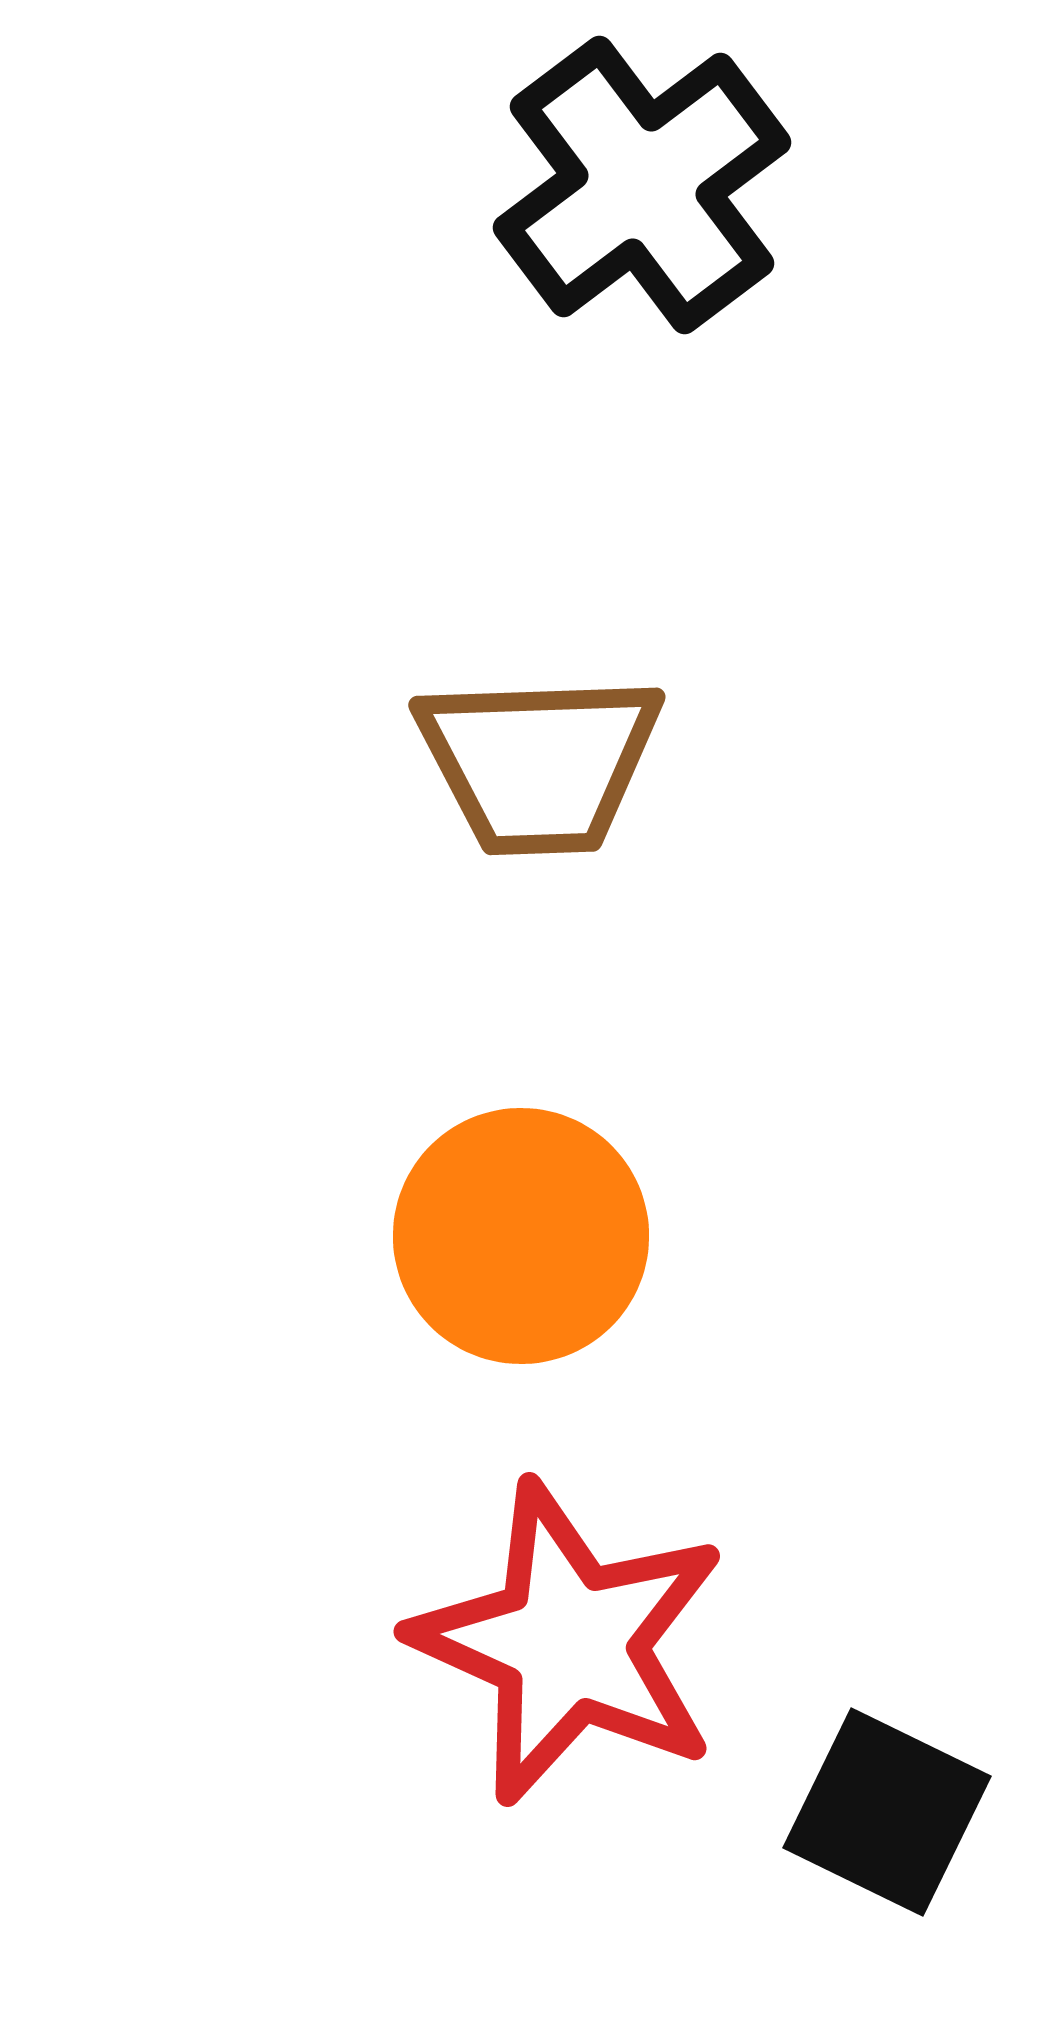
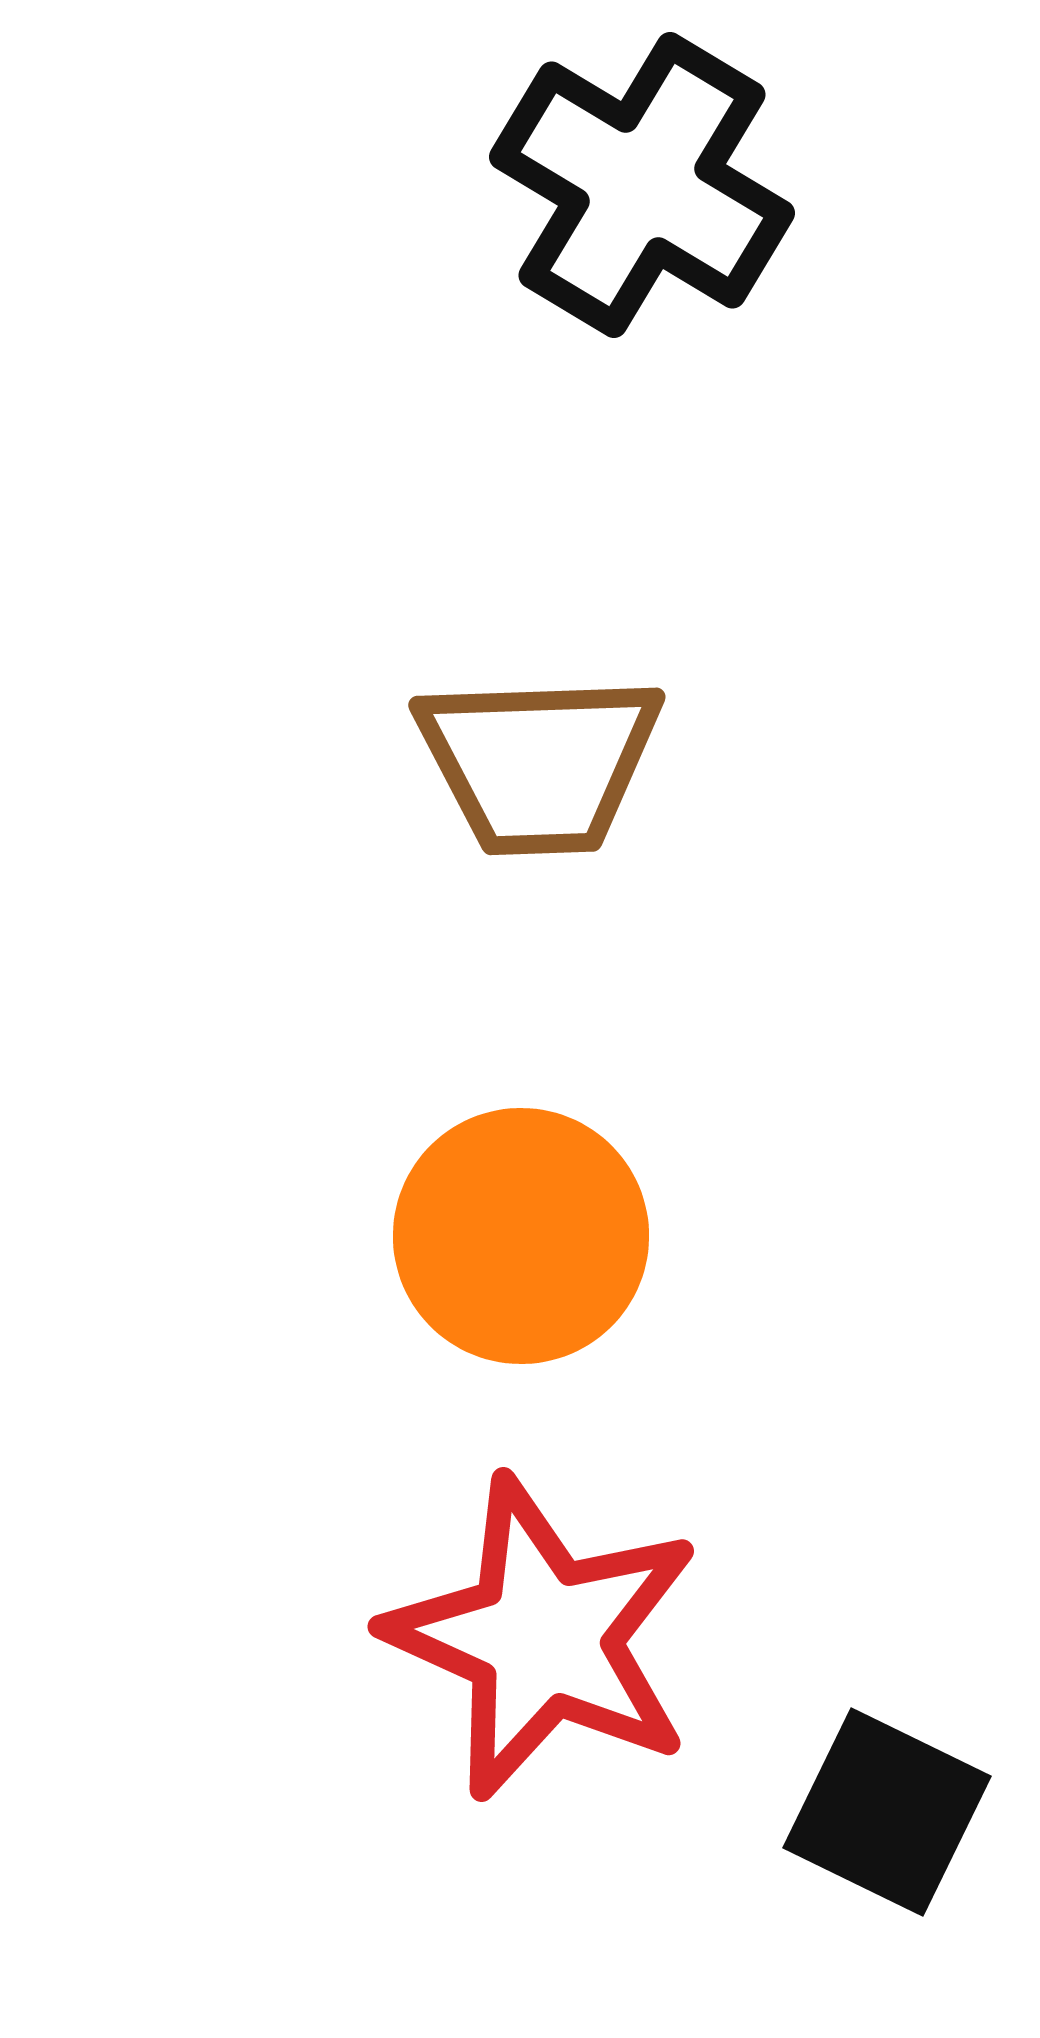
black cross: rotated 22 degrees counterclockwise
red star: moved 26 px left, 5 px up
